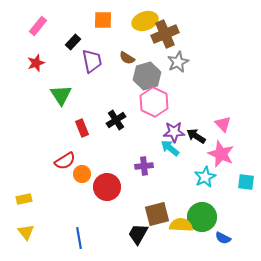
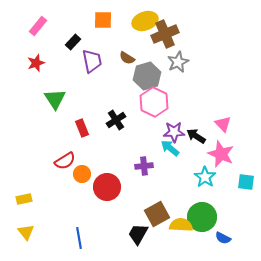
green triangle: moved 6 px left, 4 px down
cyan star: rotated 10 degrees counterclockwise
brown square: rotated 15 degrees counterclockwise
